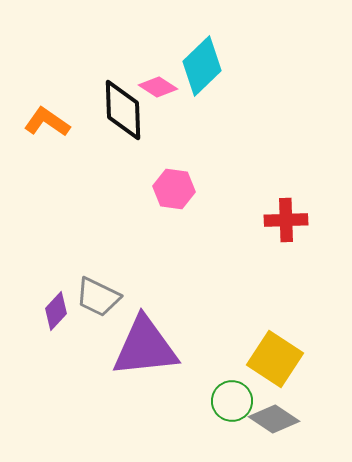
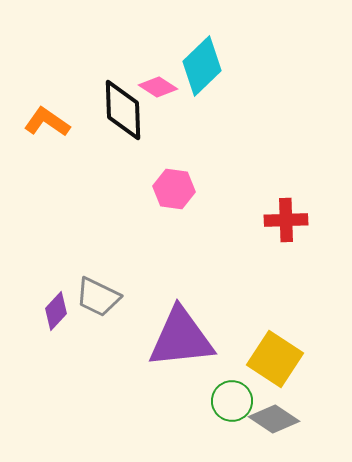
purple triangle: moved 36 px right, 9 px up
